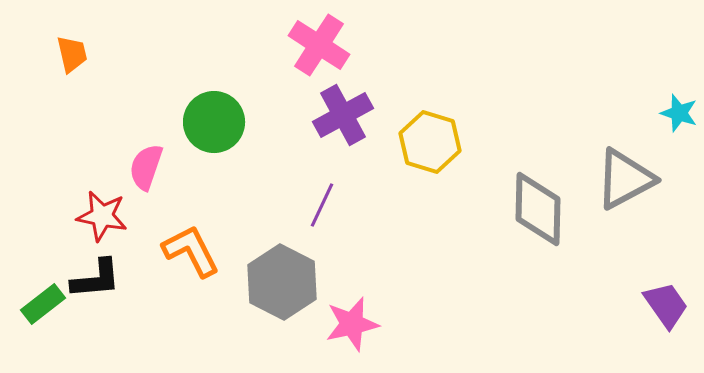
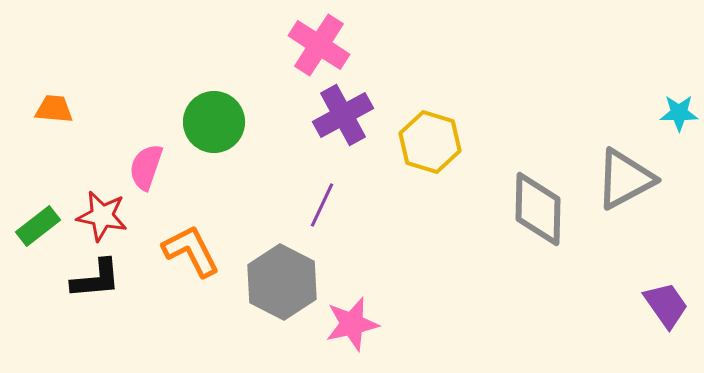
orange trapezoid: moved 18 px left, 55 px down; rotated 72 degrees counterclockwise
cyan star: rotated 18 degrees counterclockwise
green rectangle: moved 5 px left, 78 px up
